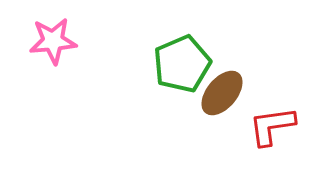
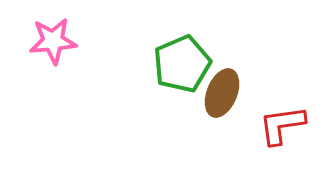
brown ellipse: rotated 18 degrees counterclockwise
red L-shape: moved 10 px right, 1 px up
